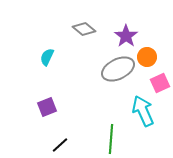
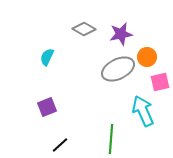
gray diamond: rotated 10 degrees counterclockwise
purple star: moved 5 px left, 2 px up; rotated 25 degrees clockwise
pink square: moved 1 px up; rotated 12 degrees clockwise
